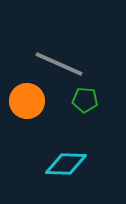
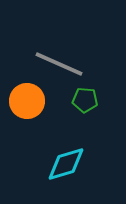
cyan diamond: rotated 18 degrees counterclockwise
